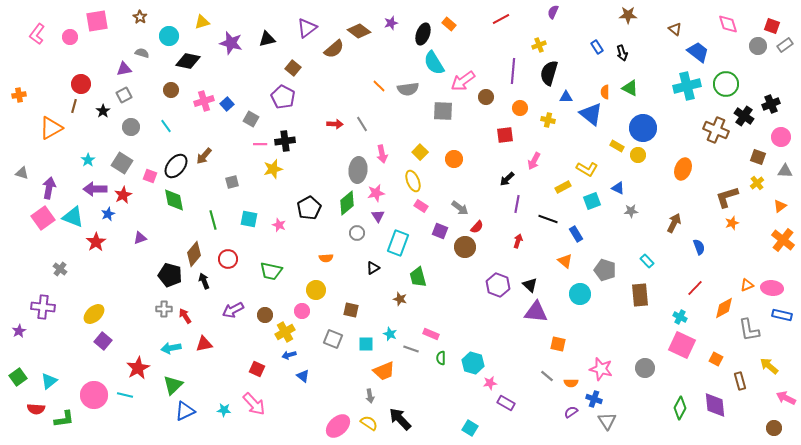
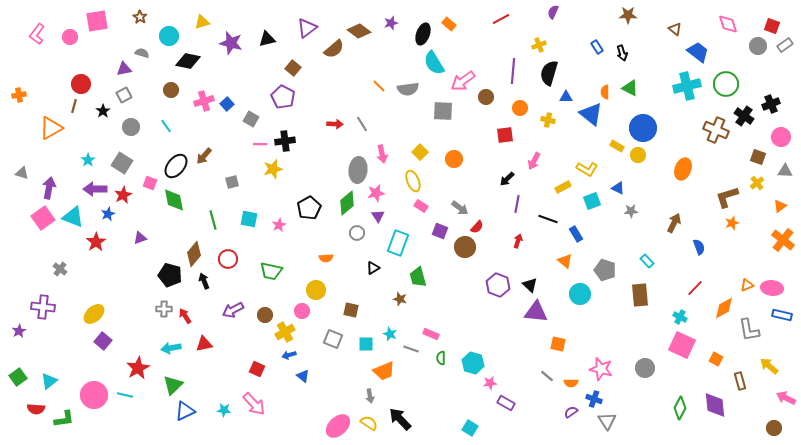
pink square at (150, 176): moved 7 px down
pink star at (279, 225): rotated 24 degrees clockwise
